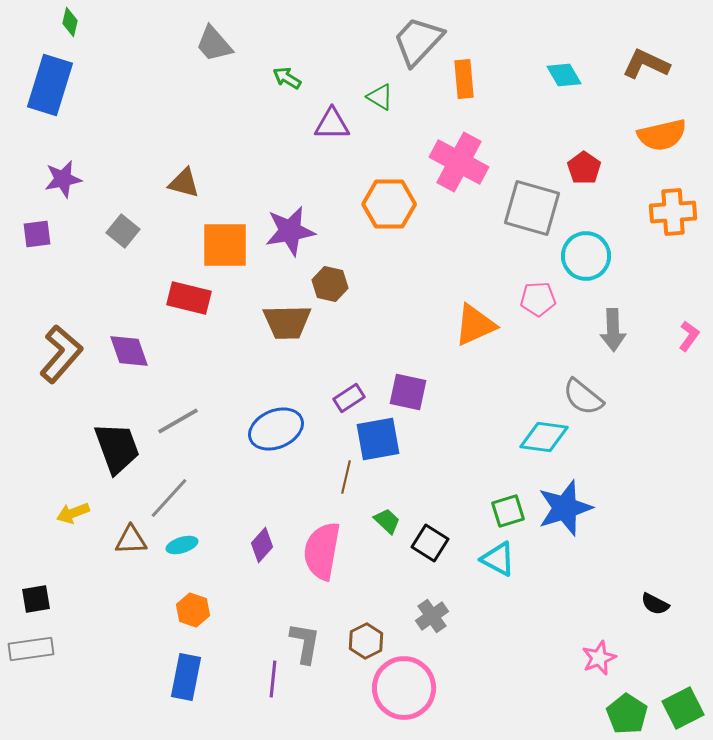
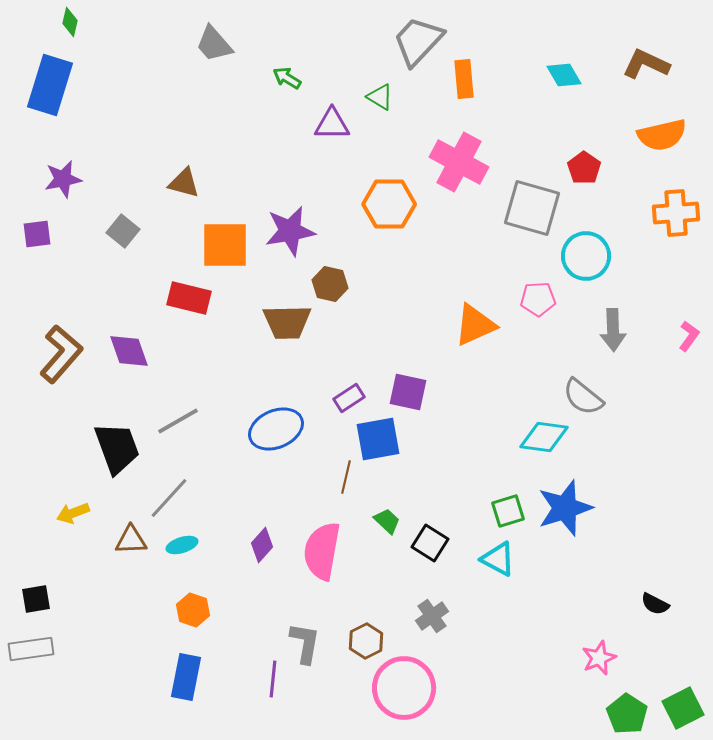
orange cross at (673, 212): moved 3 px right, 1 px down
